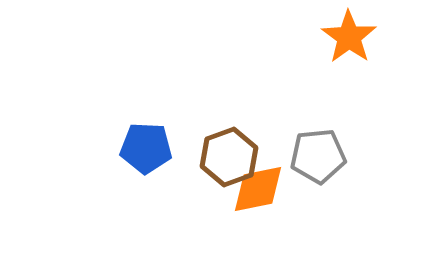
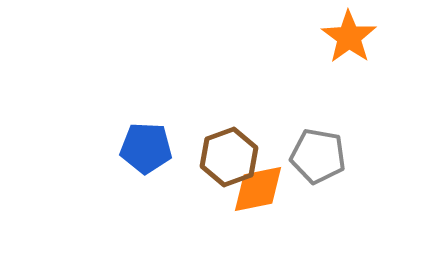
gray pentagon: rotated 16 degrees clockwise
